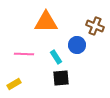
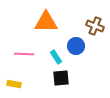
blue circle: moved 1 px left, 1 px down
yellow rectangle: rotated 40 degrees clockwise
